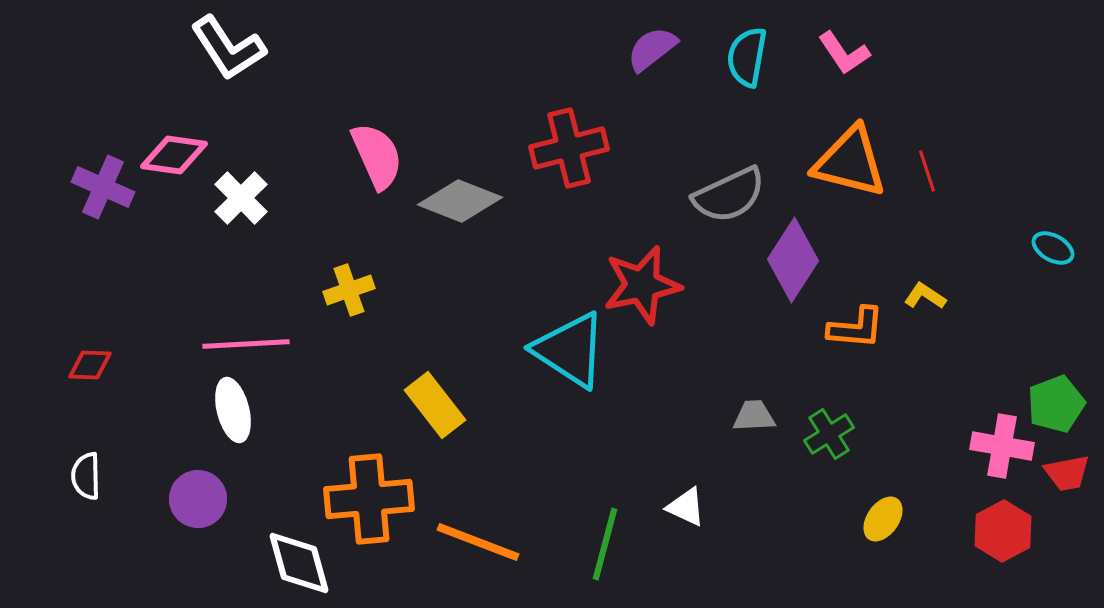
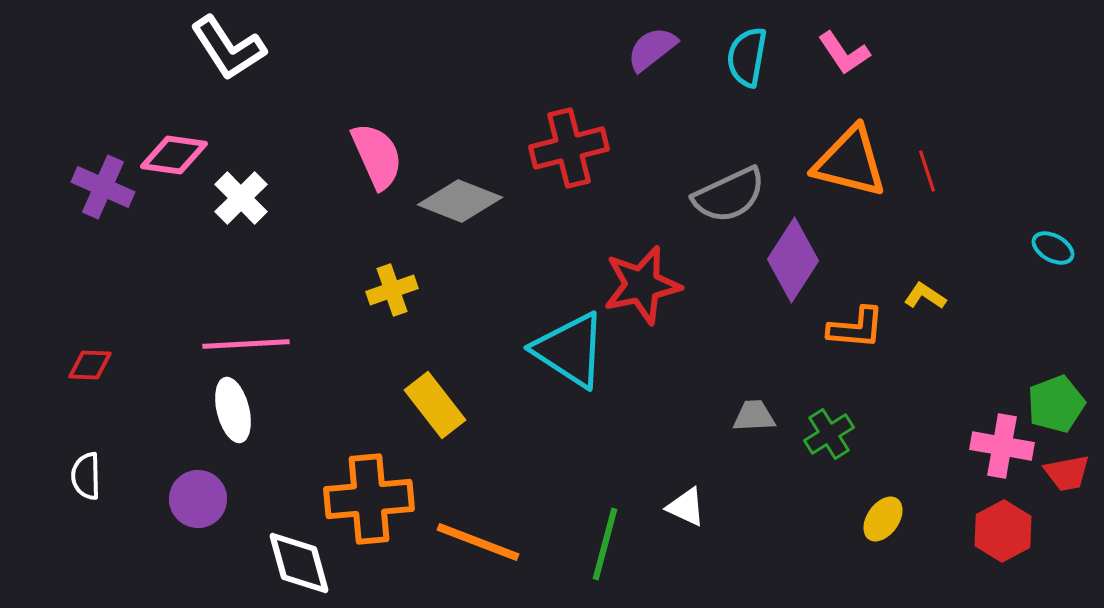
yellow cross: moved 43 px right
